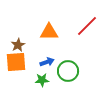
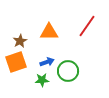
red line: rotated 10 degrees counterclockwise
brown star: moved 2 px right, 4 px up
orange square: rotated 15 degrees counterclockwise
